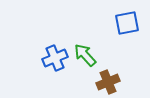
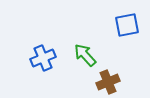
blue square: moved 2 px down
blue cross: moved 12 px left
